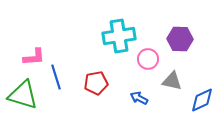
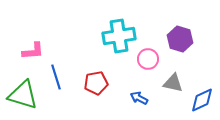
purple hexagon: rotated 15 degrees clockwise
pink L-shape: moved 1 px left, 6 px up
gray triangle: moved 1 px right, 2 px down
